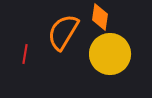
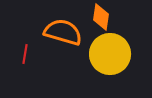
orange diamond: moved 1 px right
orange semicircle: rotated 75 degrees clockwise
